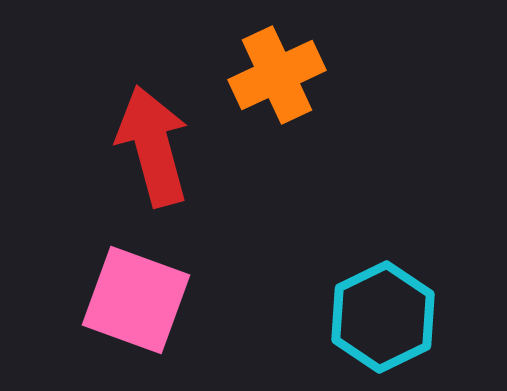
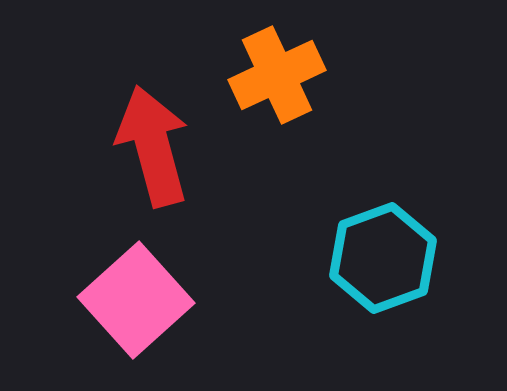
pink square: rotated 28 degrees clockwise
cyan hexagon: moved 59 px up; rotated 6 degrees clockwise
